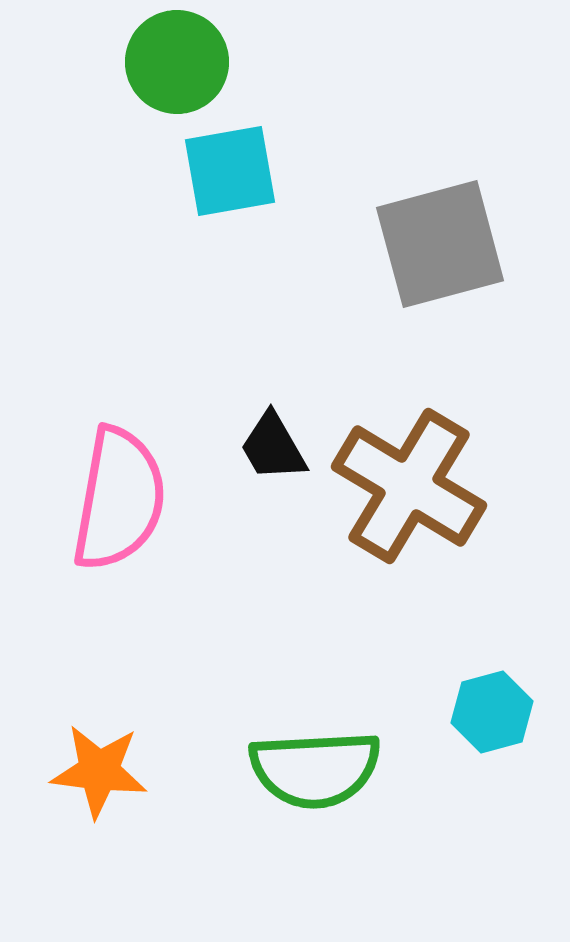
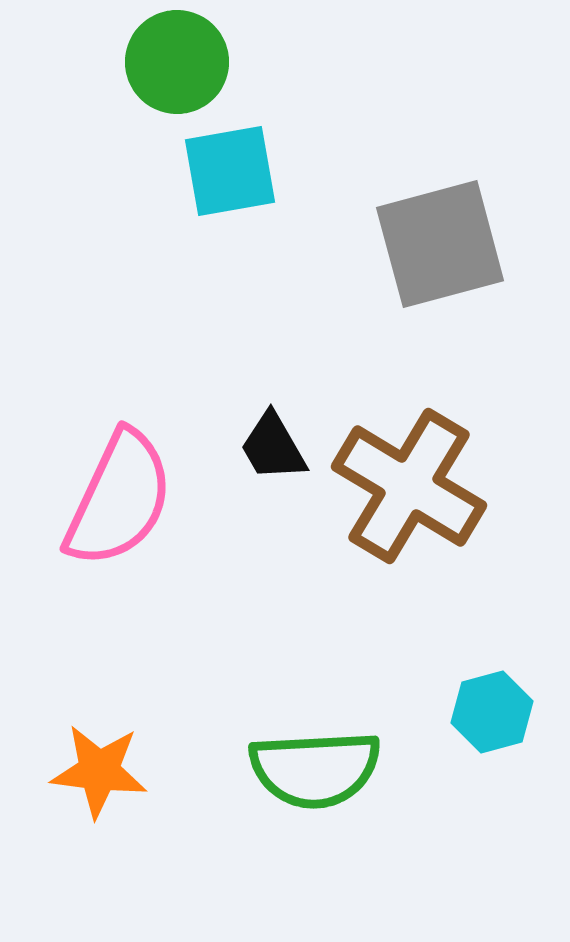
pink semicircle: rotated 15 degrees clockwise
